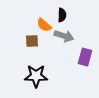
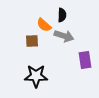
purple rectangle: moved 3 px down; rotated 24 degrees counterclockwise
